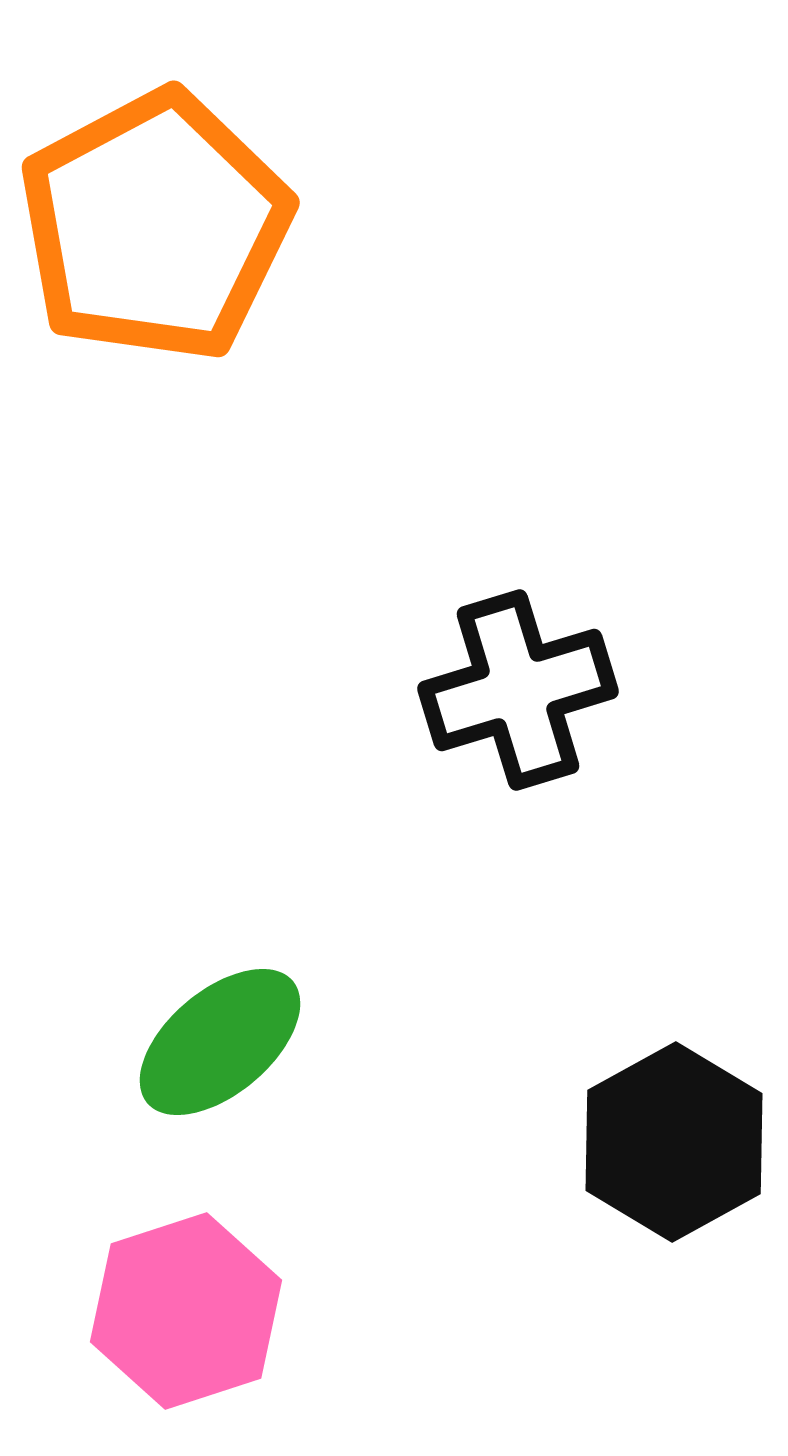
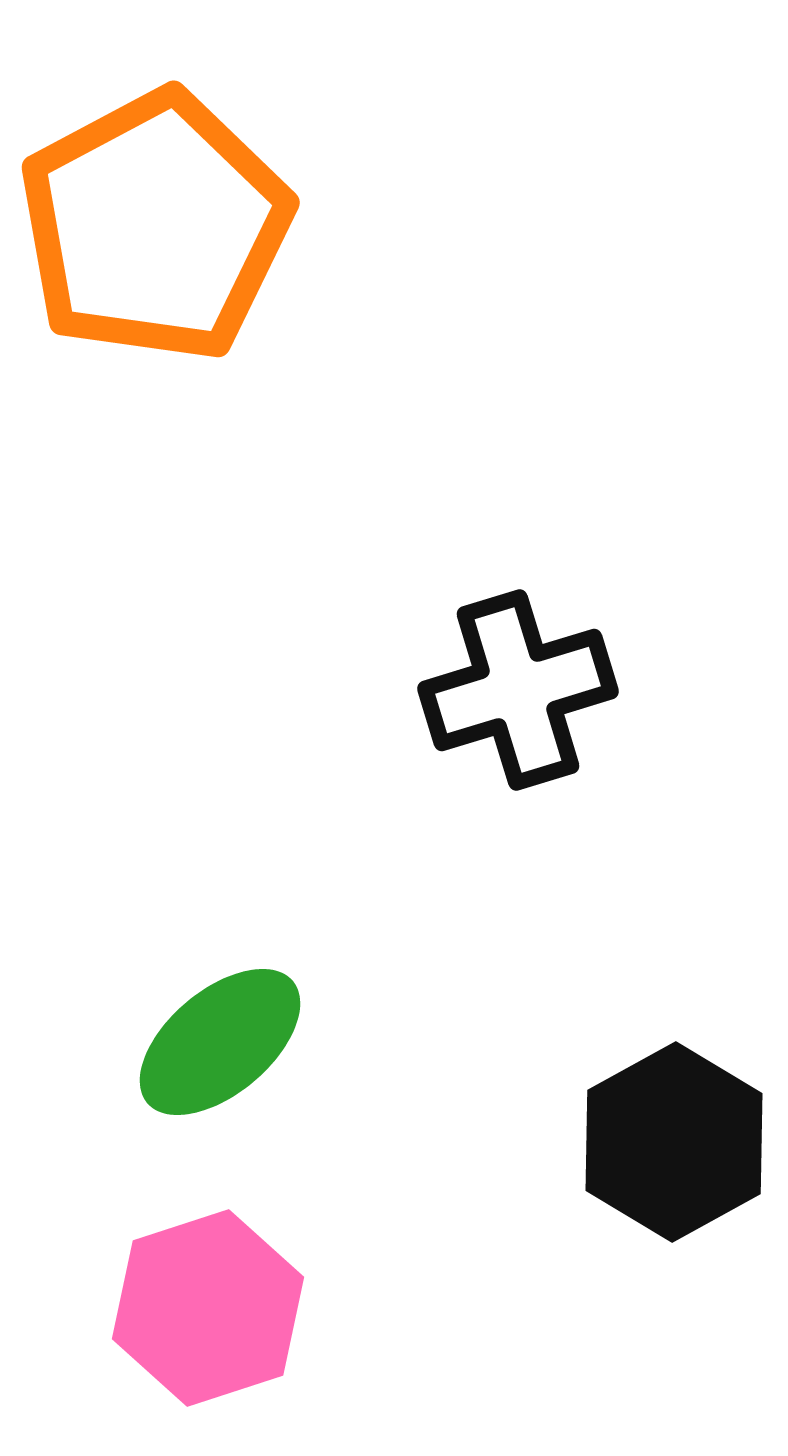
pink hexagon: moved 22 px right, 3 px up
